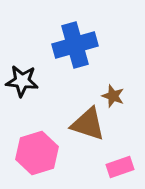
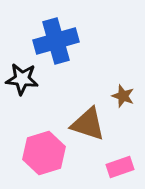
blue cross: moved 19 px left, 4 px up
black star: moved 2 px up
brown star: moved 10 px right
pink hexagon: moved 7 px right
